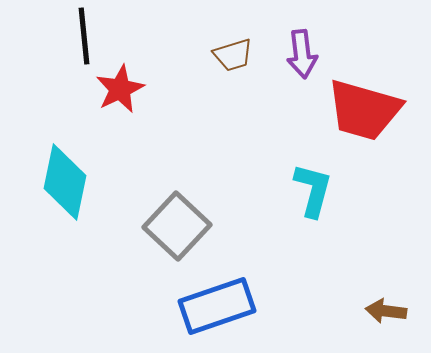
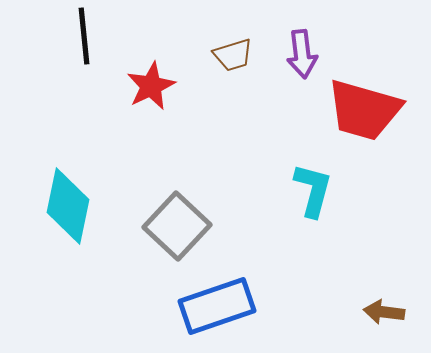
red star: moved 31 px right, 3 px up
cyan diamond: moved 3 px right, 24 px down
brown arrow: moved 2 px left, 1 px down
